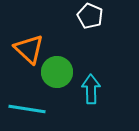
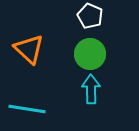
green circle: moved 33 px right, 18 px up
